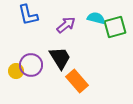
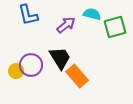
cyan semicircle: moved 4 px left, 4 px up
orange rectangle: moved 5 px up
